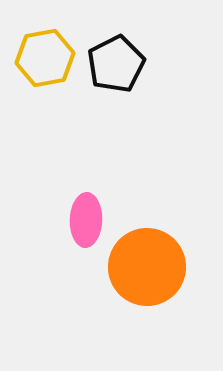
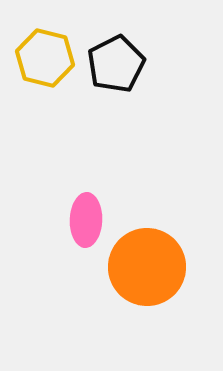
yellow hexagon: rotated 24 degrees clockwise
